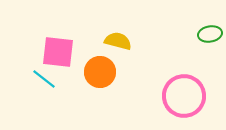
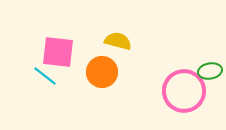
green ellipse: moved 37 px down
orange circle: moved 2 px right
cyan line: moved 1 px right, 3 px up
pink circle: moved 5 px up
